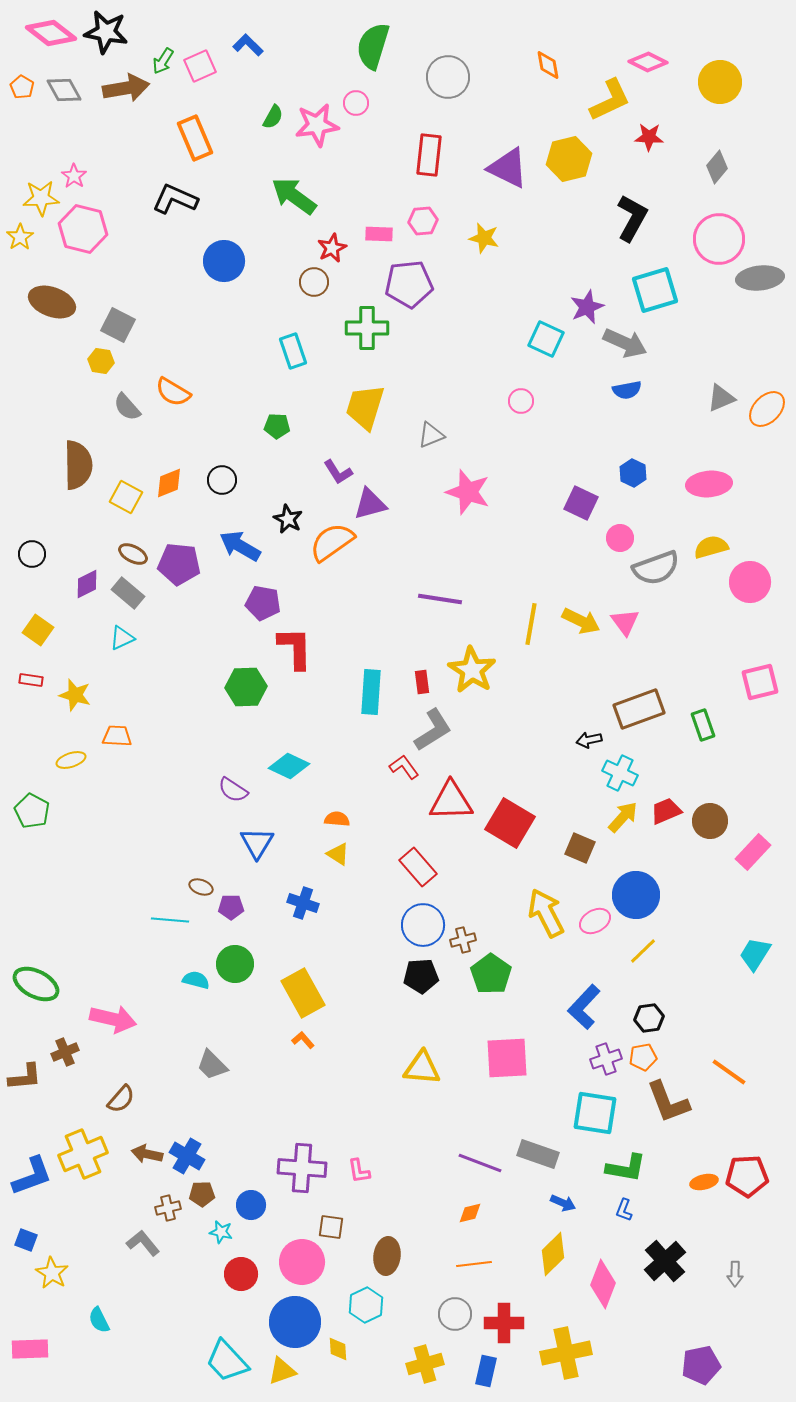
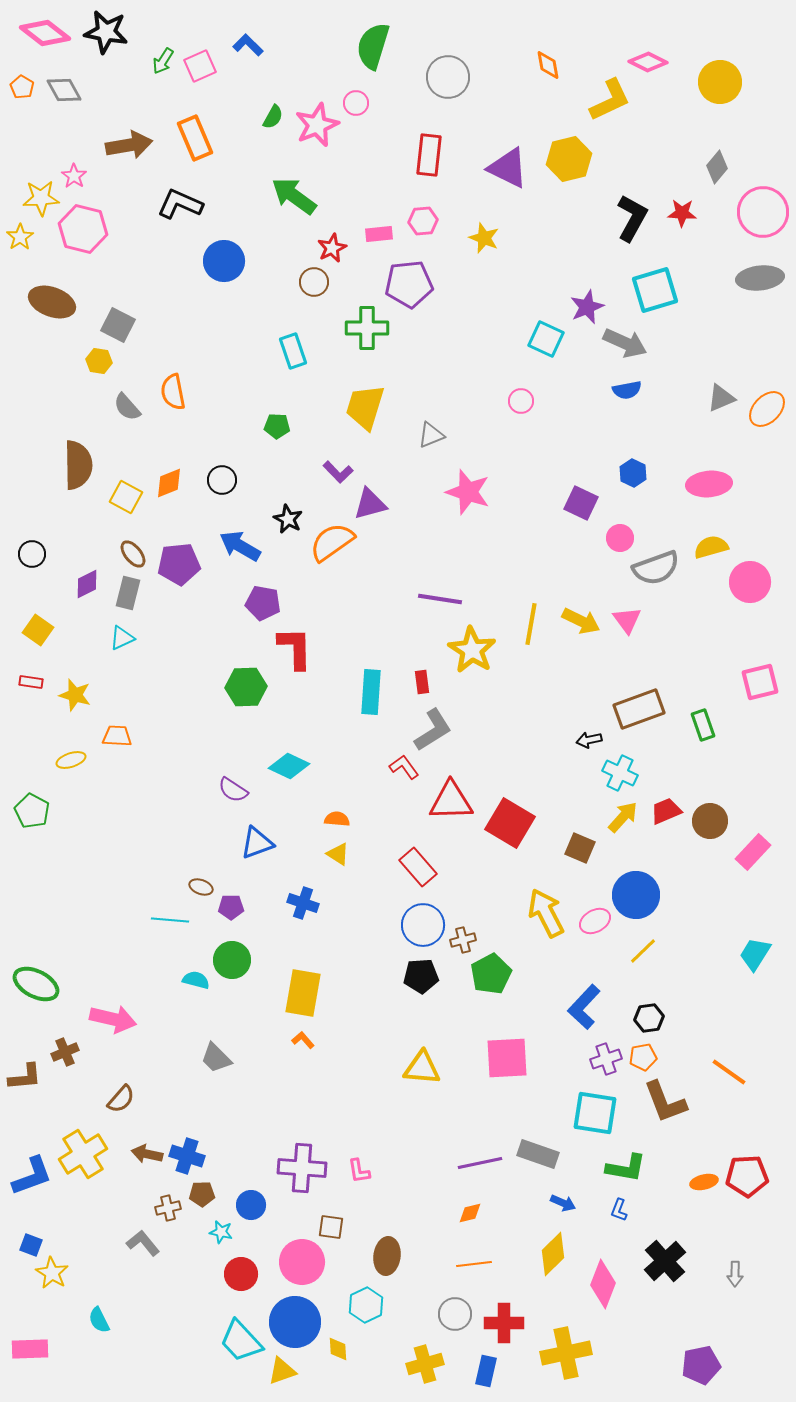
pink diamond at (51, 33): moved 6 px left
brown arrow at (126, 88): moved 3 px right, 57 px down
pink star at (317, 125): rotated 15 degrees counterclockwise
red star at (649, 137): moved 33 px right, 76 px down
black L-shape at (175, 199): moved 5 px right, 5 px down
pink rectangle at (379, 234): rotated 8 degrees counterclockwise
yellow star at (484, 238): rotated 8 degrees clockwise
pink circle at (719, 239): moved 44 px right, 27 px up
yellow hexagon at (101, 361): moved 2 px left
orange semicircle at (173, 392): rotated 48 degrees clockwise
purple L-shape at (338, 472): rotated 12 degrees counterclockwise
brown ellipse at (133, 554): rotated 24 degrees clockwise
purple pentagon at (179, 564): rotated 12 degrees counterclockwise
gray rectangle at (128, 593): rotated 64 degrees clockwise
pink triangle at (625, 622): moved 2 px right, 2 px up
yellow star at (472, 670): moved 20 px up
red rectangle at (31, 680): moved 2 px down
blue triangle at (257, 843): rotated 39 degrees clockwise
green circle at (235, 964): moved 3 px left, 4 px up
green pentagon at (491, 974): rotated 9 degrees clockwise
yellow rectangle at (303, 993): rotated 39 degrees clockwise
gray trapezoid at (212, 1065): moved 4 px right, 7 px up
brown L-shape at (668, 1102): moved 3 px left
yellow cross at (83, 1154): rotated 9 degrees counterclockwise
blue cross at (187, 1156): rotated 12 degrees counterclockwise
purple line at (480, 1163): rotated 33 degrees counterclockwise
blue L-shape at (624, 1210): moved 5 px left
blue square at (26, 1240): moved 5 px right, 5 px down
cyan trapezoid at (227, 1361): moved 14 px right, 20 px up
